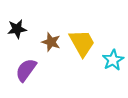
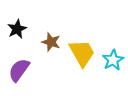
black star: rotated 18 degrees counterclockwise
yellow trapezoid: moved 10 px down
purple semicircle: moved 7 px left
